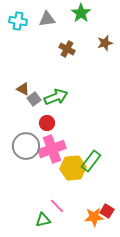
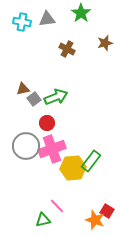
cyan cross: moved 4 px right, 1 px down
brown triangle: rotated 40 degrees counterclockwise
orange star: moved 1 px right, 3 px down; rotated 24 degrees clockwise
